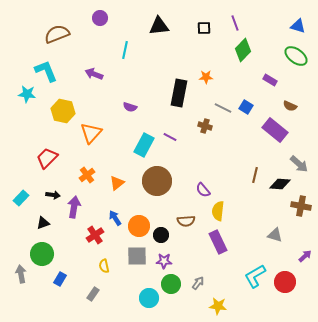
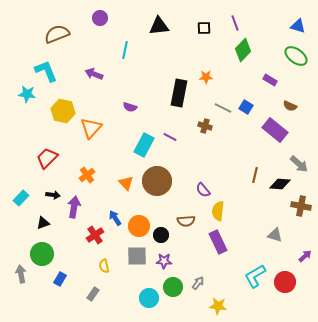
orange triangle at (91, 133): moved 5 px up
orange triangle at (117, 183): moved 9 px right; rotated 35 degrees counterclockwise
green circle at (171, 284): moved 2 px right, 3 px down
